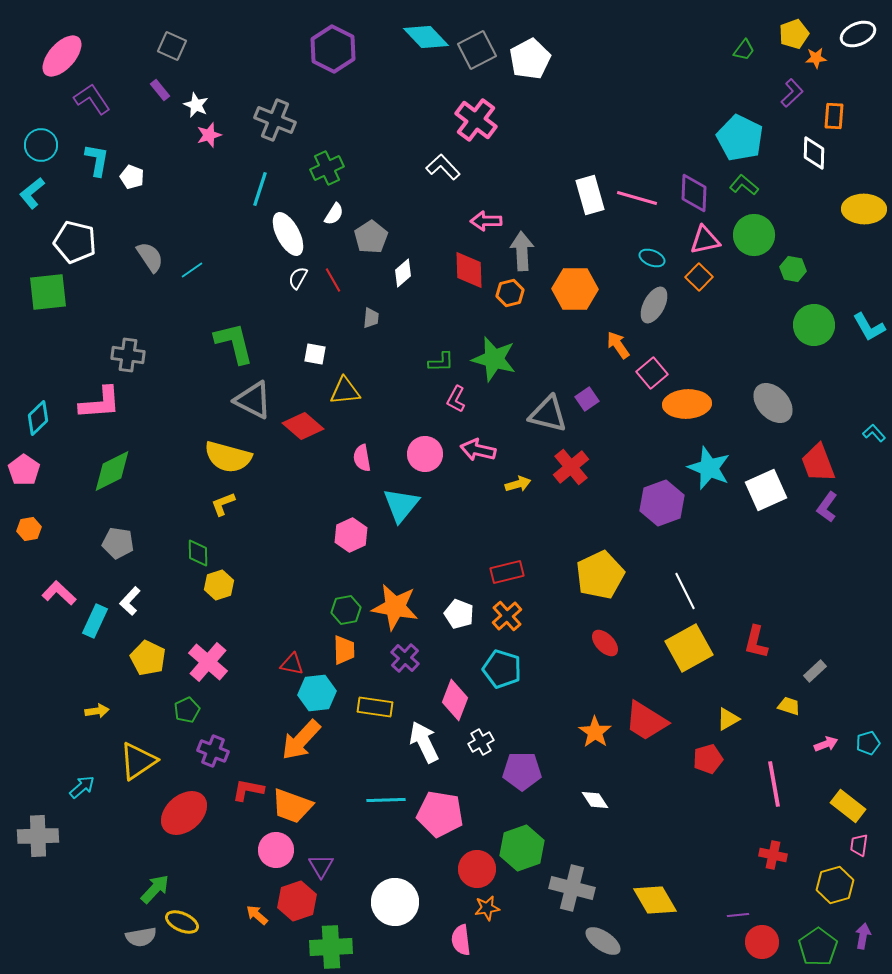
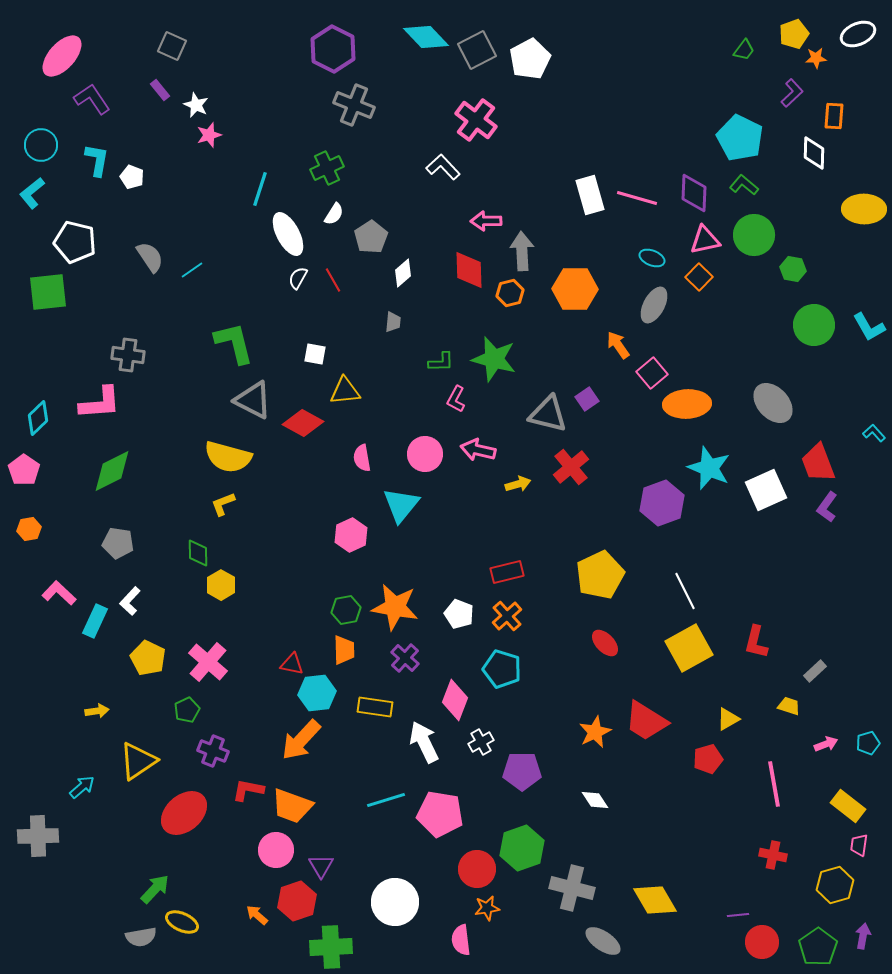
gray cross at (275, 120): moved 79 px right, 15 px up
gray trapezoid at (371, 318): moved 22 px right, 4 px down
red diamond at (303, 426): moved 3 px up; rotated 12 degrees counterclockwise
yellow hexagon at (219, 585): moved 2 px right; rotated 12 degrees counterclockwise
orange star at (595, 732): rotated 12 degrees clockwise
cyan line at (386, 800): rotated 15 degrees counterclockwise
